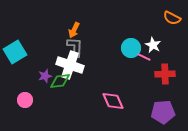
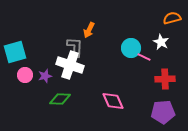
orange semicircle: rotated 138 degrees clockwise
orange arrow: moved 15 px right
white star: moved 8 px right, 3 px up
cyan square: rotated 15 degrees clockwise
red cross: moved 5 px down
green diamond: moved 18 px down; rotated 10 degrees clockwise
pink circle: moved 25 px up
